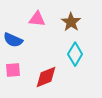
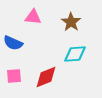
pink triangle: moved 4 px left, 2 px up
blue semicircle: moved 3 px down
cyan diamond: rotated 55 degrees clockwise
pink square: moved 1 px right, 6 px down
